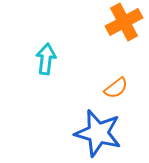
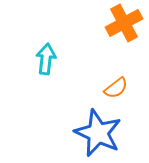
orange cross: moved 1 px down
blue star: rotated 9 degrees clockwise
